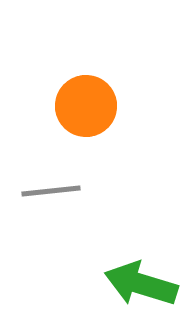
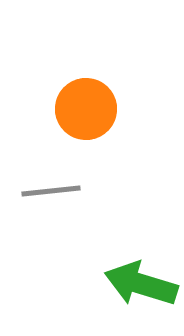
orange circle: moved 3 px down
